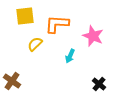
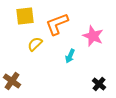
orange L-shape: rotated 25 degrees counterclockwise
